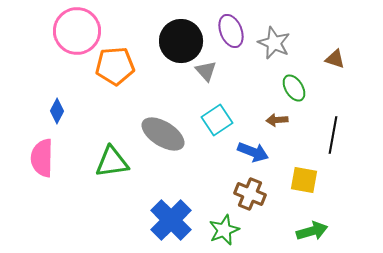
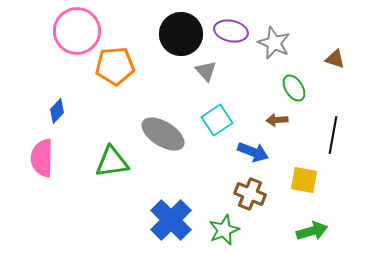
purple ellipse: rotated 56 degrees counterclockwise
black circle: moved 7 px up
blue diamond: rotated 15 degrees clockwise
